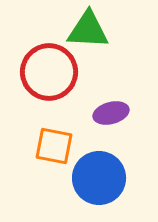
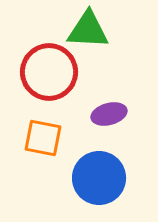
purple ellipse: moved 2 px left, 1 px down
orange square: moved 11 px left, 8 px up
